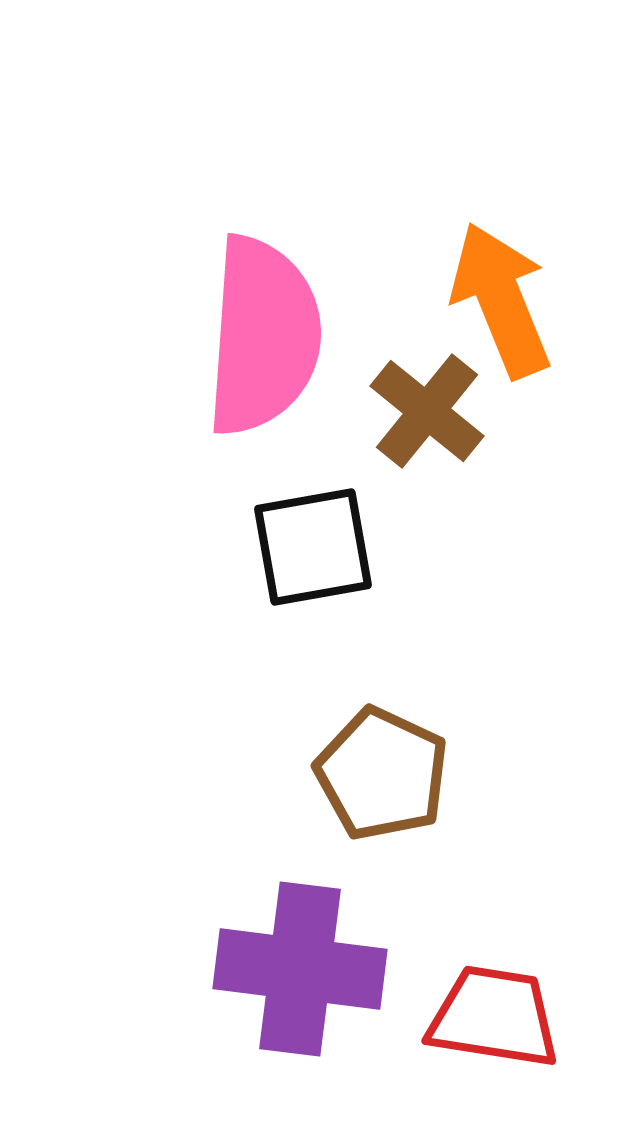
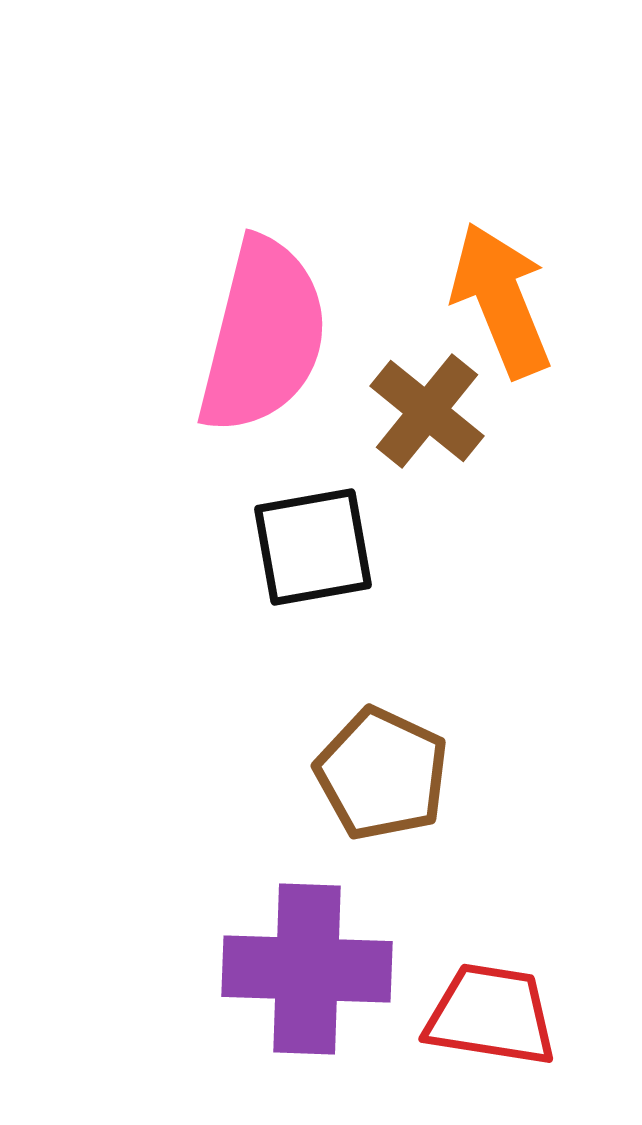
pink semicircle: rotated 10 degrees clockwise
purple cross: moved 7 px right; rotated 5 degrees counterclockwise
red trapezoid: moved 3 px left, 2 px up
